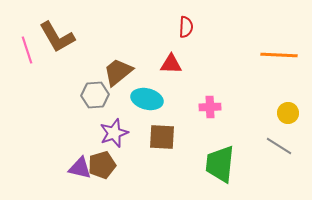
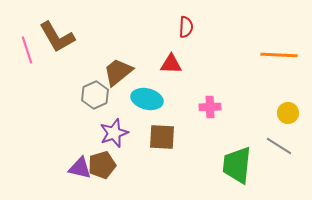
gray hexagon: rotated 20 degrees counterclockwise
green trapezoid: moved 17 px right, 1 px down
